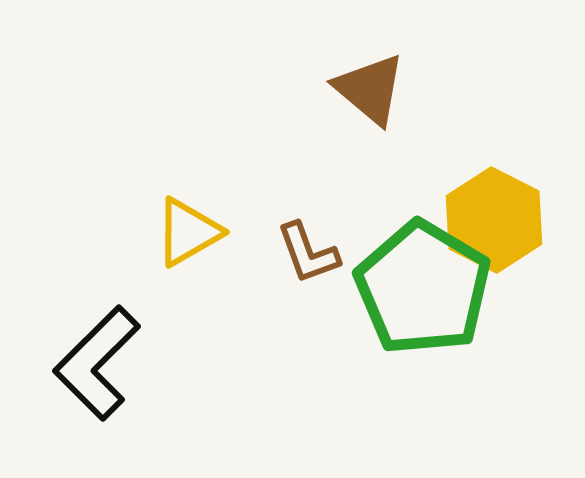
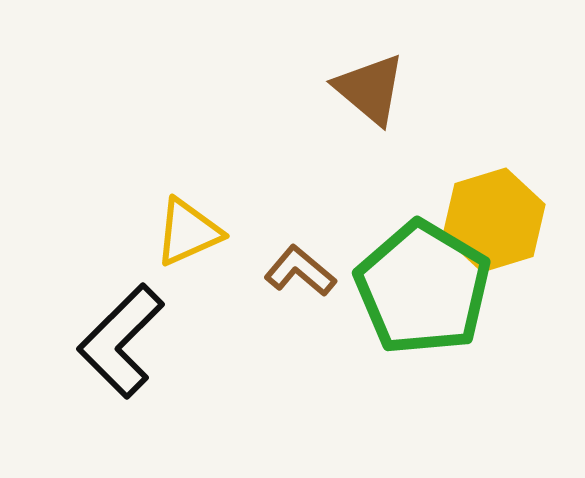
yellow hexagon: rotated 16 degrees clockwise
yellow triangle: rotated 6 degrees clockwise
brown L-shape: moved 8 px left, 18 px down; rotated 150 degrees clockwise
black L-shape: moved 24 px right, 22 px up
